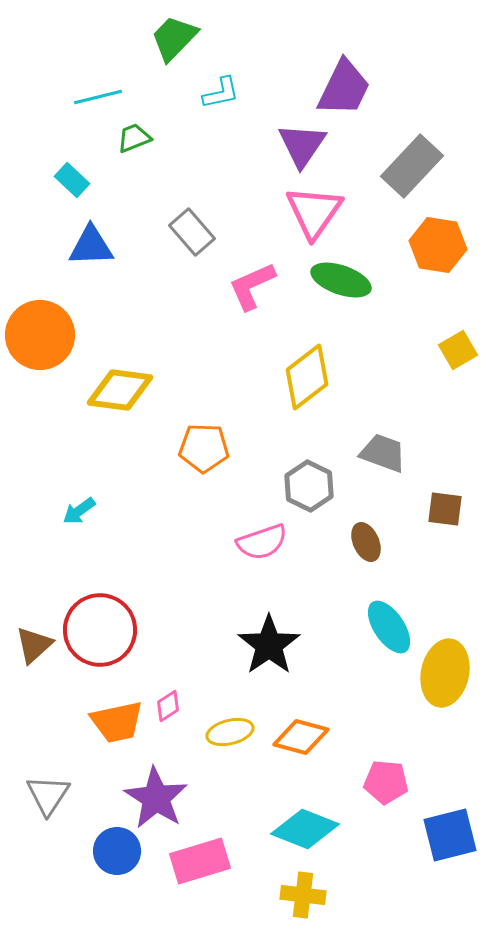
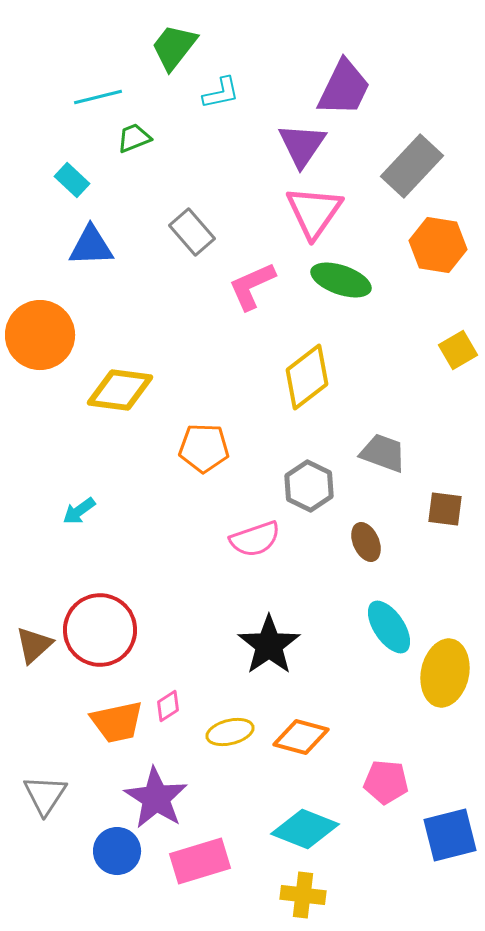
green trapezoid at (174, 38): moved 9 px down; rotated 6 degrees counterclockwise
pink semicircle at (262, 542): moved 7 px left, 3 px up
gray triangle at (48, 795): moved 3 px left
